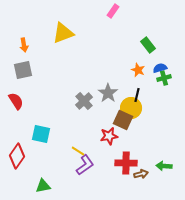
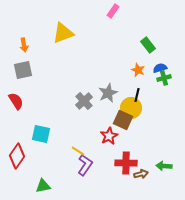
gray star: rotated 12 degrees clockwise
red star: rotated 18 degrees counterclockwise
purple L-shape: rotated 20 degrees counterclockwise
